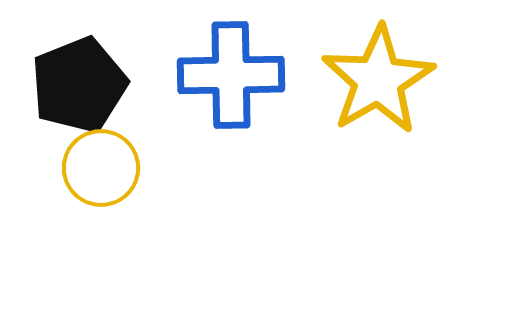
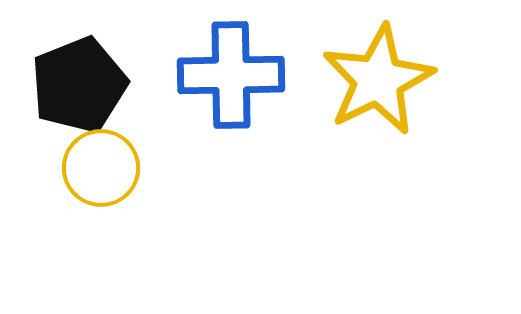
yellow star: rotated 4 degrees clockwise
